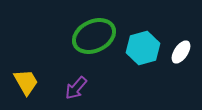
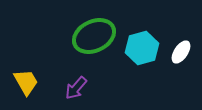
cyan hexagon: moved 1 px left
